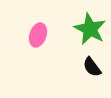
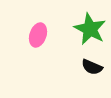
black semicircle: rotated 30 degrees counterclockwise
